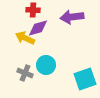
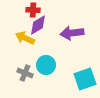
purple arrow: moved 16 px down
purple diamond: moved 3 px up; rotated 15 degrees counterclockwise
